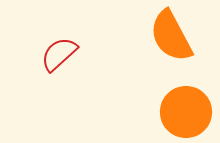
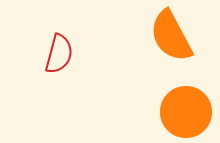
red semicircle: rotated 147 degrees clockwise
